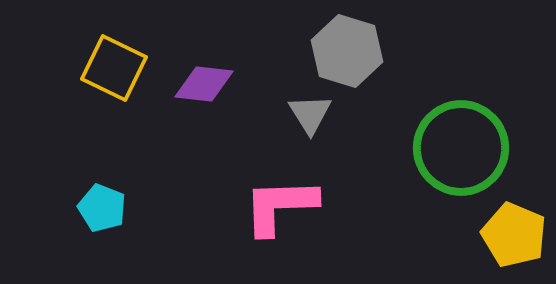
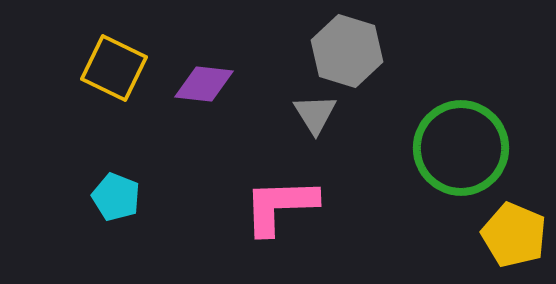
gray triangle: moved 5 px right
cyan pentagon: moved 14 px right, 11 px up
